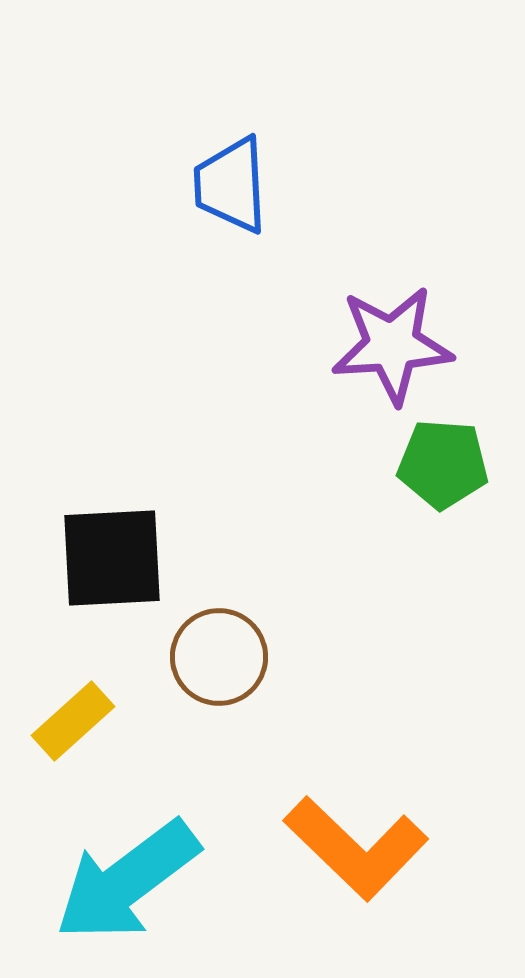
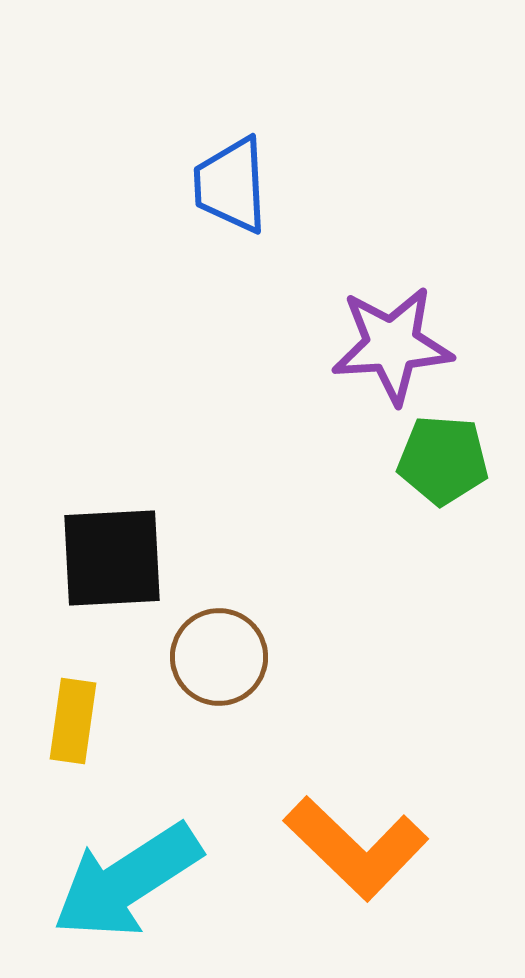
green pentagon: moved 4 px up
yellow rectangle: rotated 40 degrees counterclockwise
cyan arrow: rotated 4 degrees clockwise
